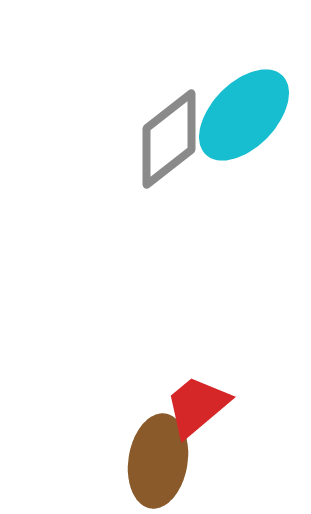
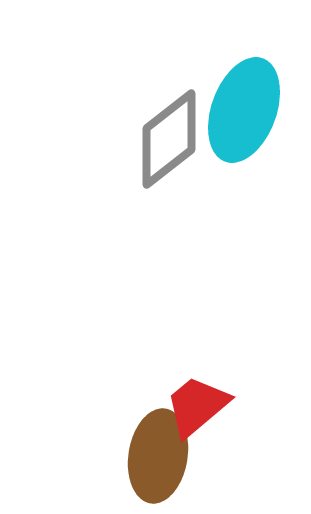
cyan ellipse: moved 5 px up; rotated 24 degrees counterclockwise
brown ellipse: moved 5 px up
